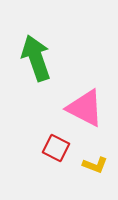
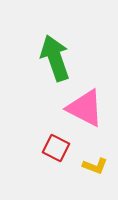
green arrow: moved 19 px right
yellow L-shape: moved 1 px down
